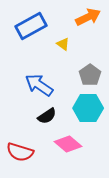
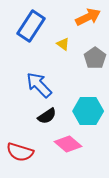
blue rectangle: rotated 28 degrees counterclockwise
gray pentagon: moved 5 px right, 17 px up
blue arrow: rotated 12 degrees clockwise
cyan hexagon: moved 3 px down
